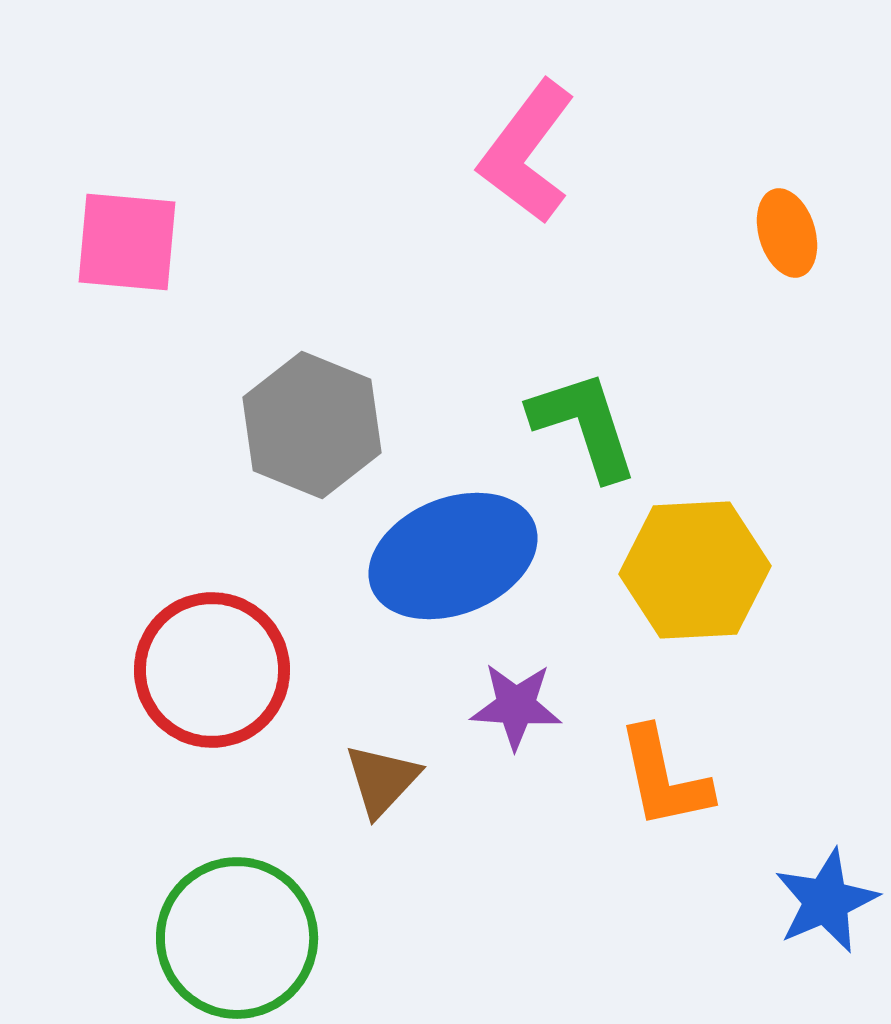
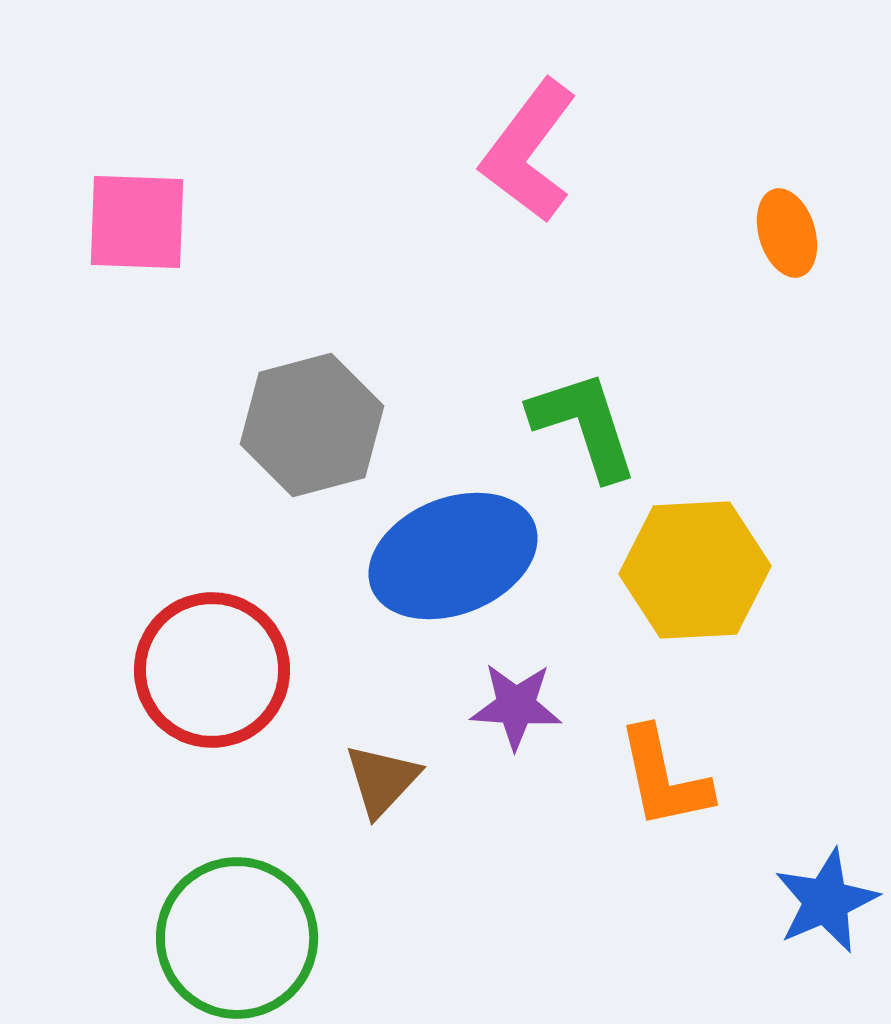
pink L-shape: moved 2 px right, 1 px up
pink square: moved 10 px right, 20 px up; rotated 3 degrees counterclockwise
gray hexagon: rotated 23 degrees clockwise
